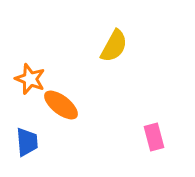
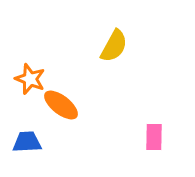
pink rectangle: rotated 16 degrees clockwise
blue trapezoid: rotated 88 degrees counterclockwise
